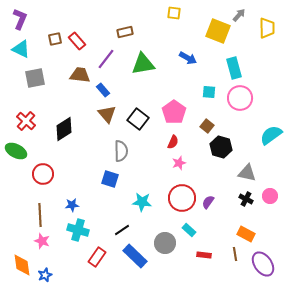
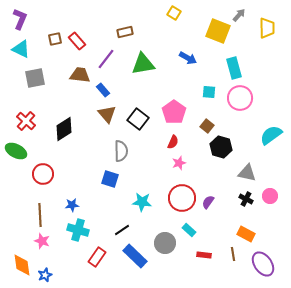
yellow square at (174, 13): rotated 24 degrees clockwise
brown line at (235, 254): moved 2 px left
